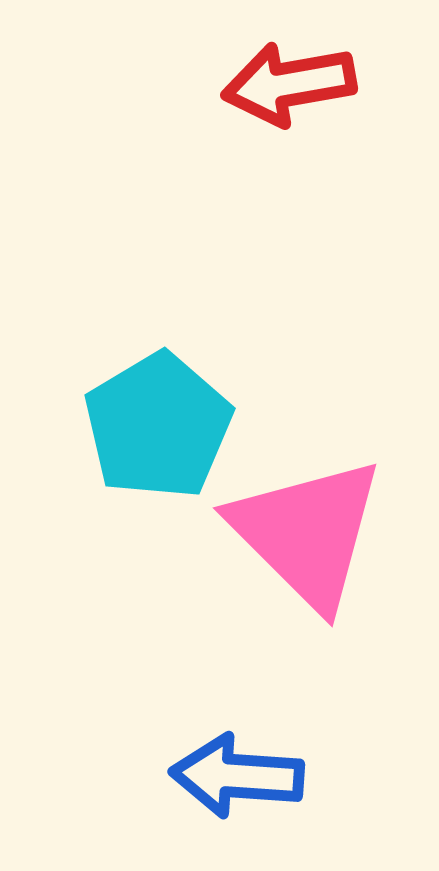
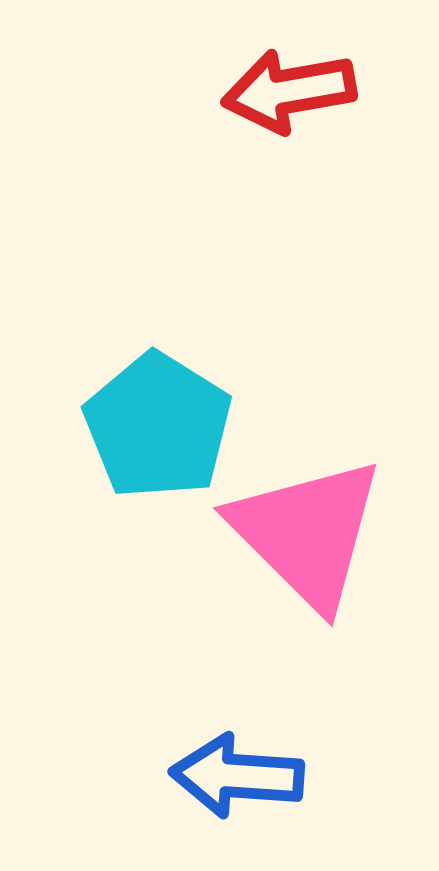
red arrow: moved 7 px down
cyan pentagon: rotated 9 degrees counterclockwise
